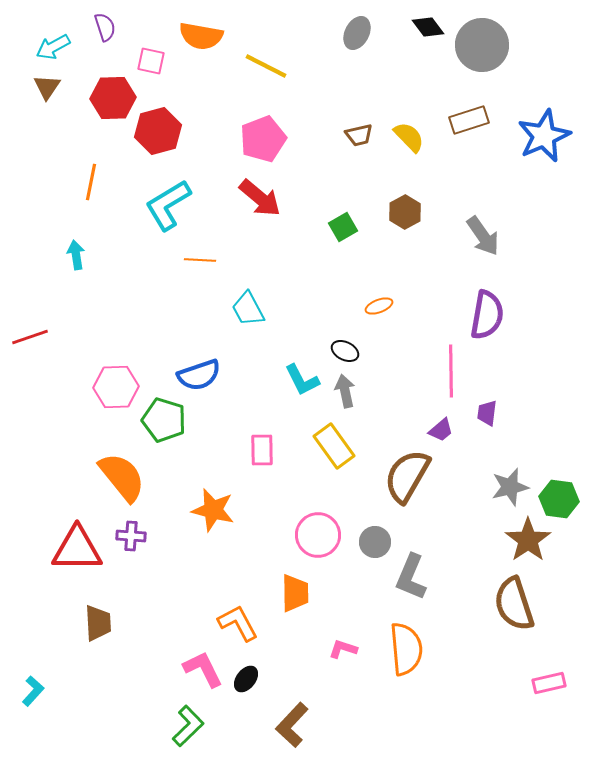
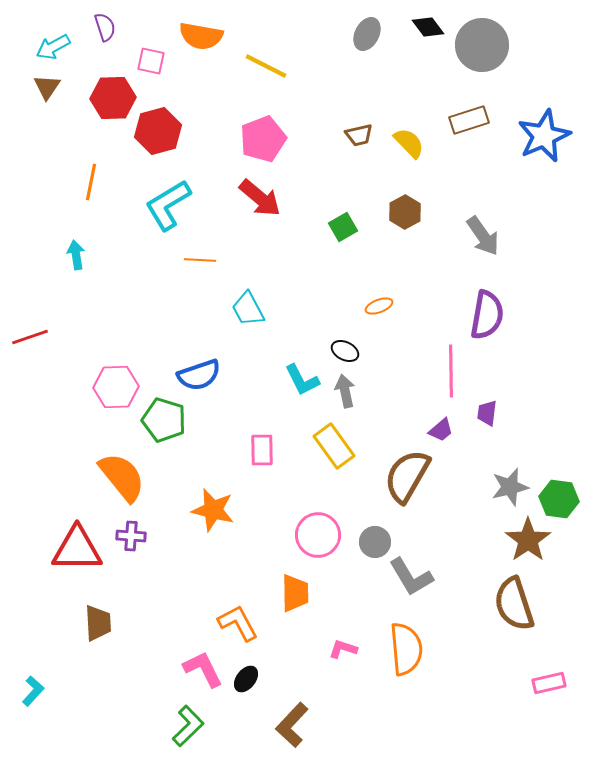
gray ellipse at (357, 33): moved 10 px right, 1 px down
yellow semicircle at (409, 137): moved 6 px down
gray L-shape at (411, 577): rotated 54 degrees counterclockwise
